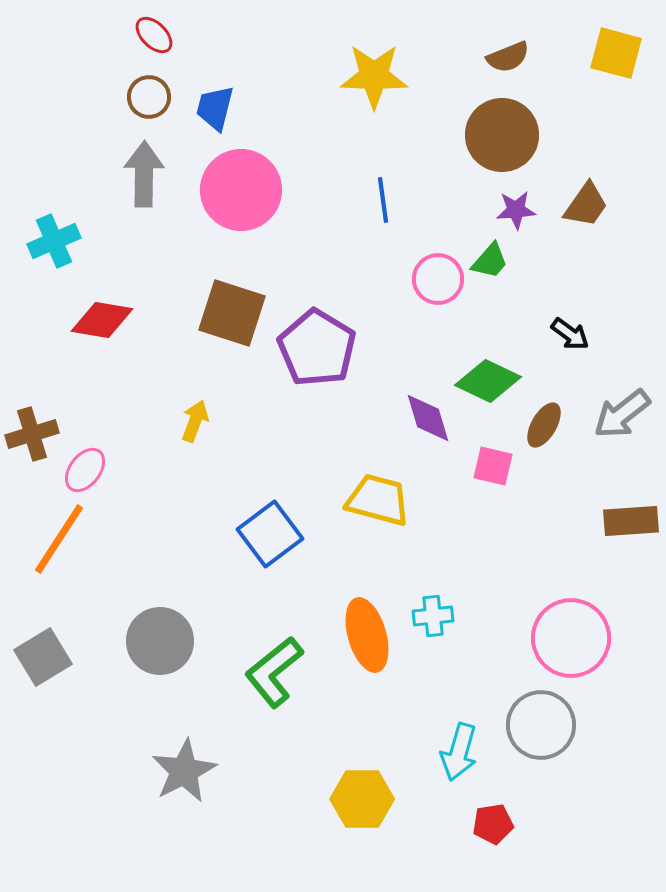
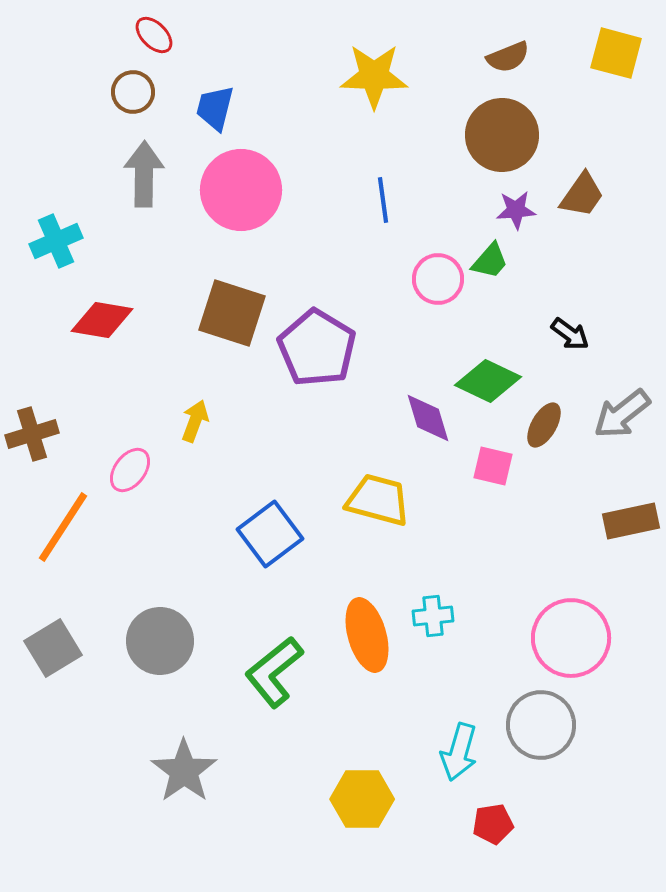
brown circle at (149, 97): moved 16 px left, 5 px up
brown trapezoid at (586, 205): moved 4 px left, 10 px up
cyan cross at (54, 241): moved 2 px right
pink ellipse at (85, 470): moved 45 px right
brown rectangle at (631, 521): rotated 8 degrees counterclockwise
orange line at (59, 539): moved 4 px right, 12 px up
gray square at (43, 657): moved 10 px right, 9 px up
gray star at (184, 771): rotated 8 degrees counterclockwise
